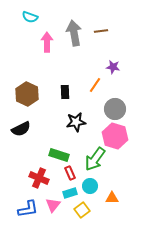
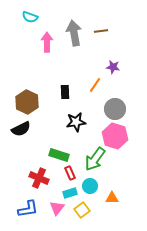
brown hexagon: moved 8 px down
pink triangle: moved 4 px right, 3 px down
